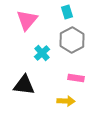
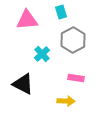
cyan rectangle: moved 6 px left
pink triangle: rotated 45 degrees clockwise
gray hexagon: moved 1 px right
cyan cross: moved 1 px down
black triangle: moved 1 px left, 1 px up; rotated 20 degrees clockwise
